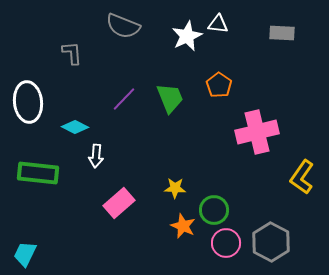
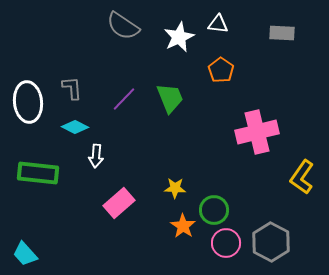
gray semicircle: rotated 12 degrees clockwise
white star: moved 8 px left, 1 px down
gray L-shape: moved 35 px down
orange pentagon: moved 2 px right, 15 px up
orange star: rotated 10 degrees clockwise
cyan trapezoid: rotated 68 degrees counterclockwise
